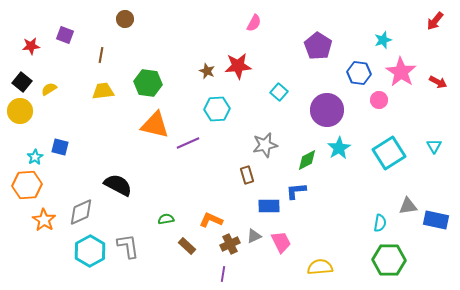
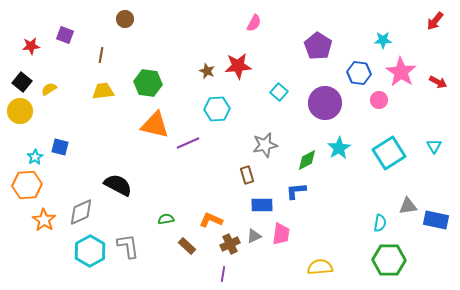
cyan star at (383, 40): rotated 18 degrees clockwise
purple circle at (327, 110): moved 2 px left, 7 px up
blue rectangle at (269, 206): moved 7 px left, 1 px up
pink trapezoid at (281, 242): moved 8 px up; rotated 35 degrees clockwise
